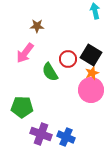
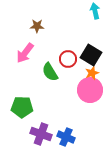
pink circle: moved 1 px left
